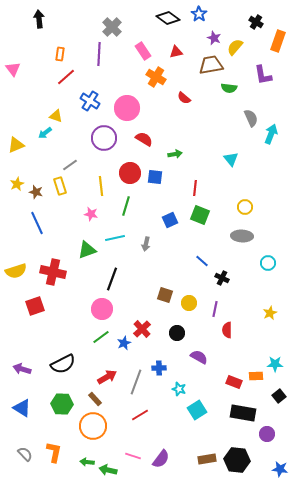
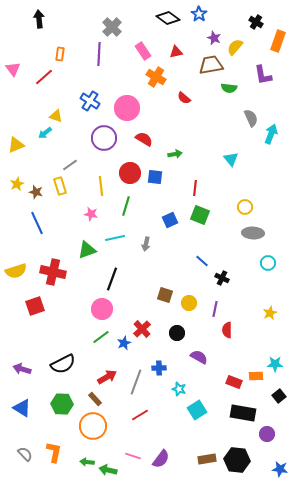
red line at (66, 77): moved 22 px left
gray ellipse at (242, 236): moved 11 px right, 3 px up
